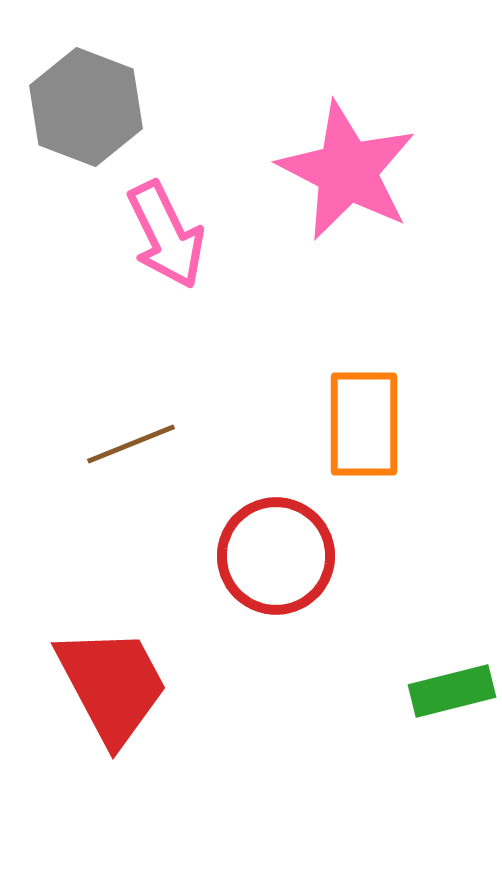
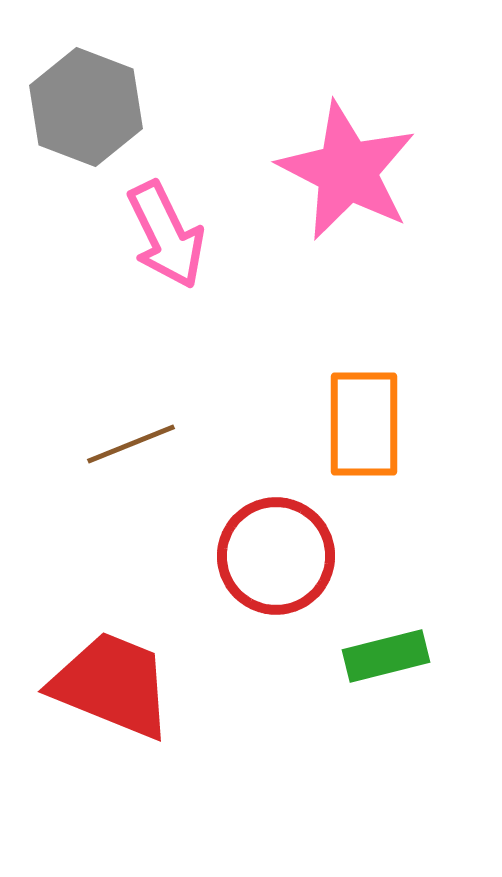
red trapezoid: rotated 40 degrees counterclockwise
green rectangle: moved 66 px left, 35 px up
